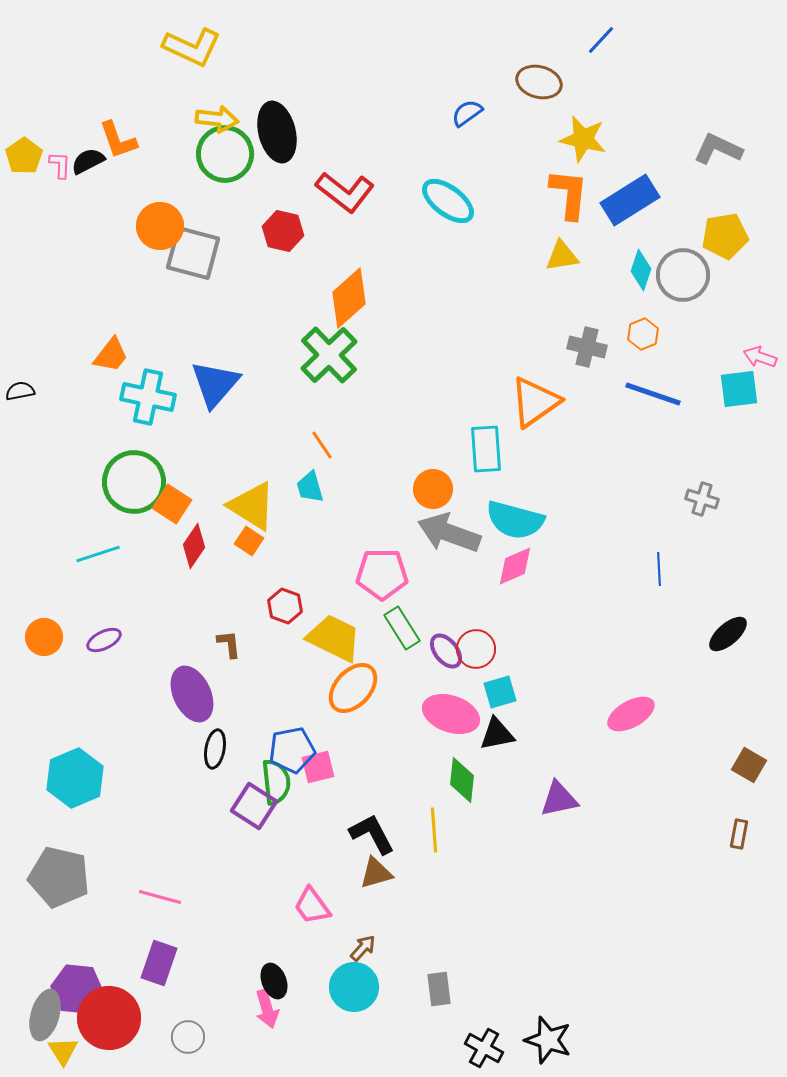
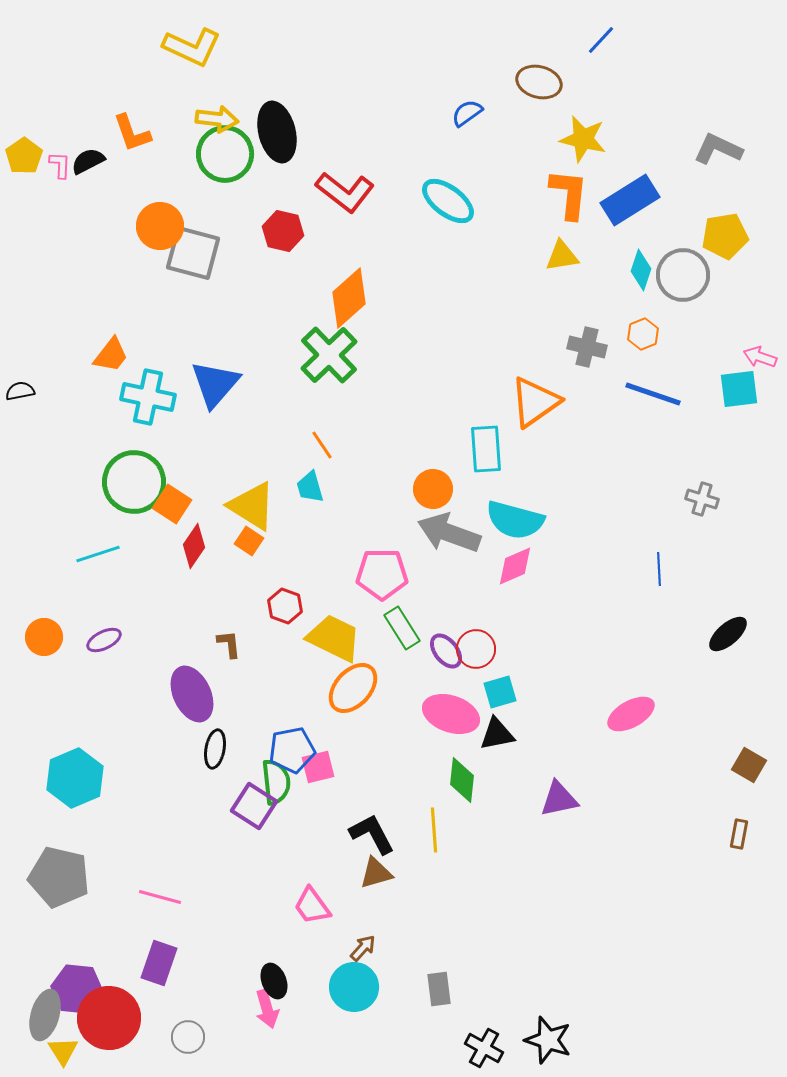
orange L-shape at (118, 140): moved 14 px right, 7 px up
